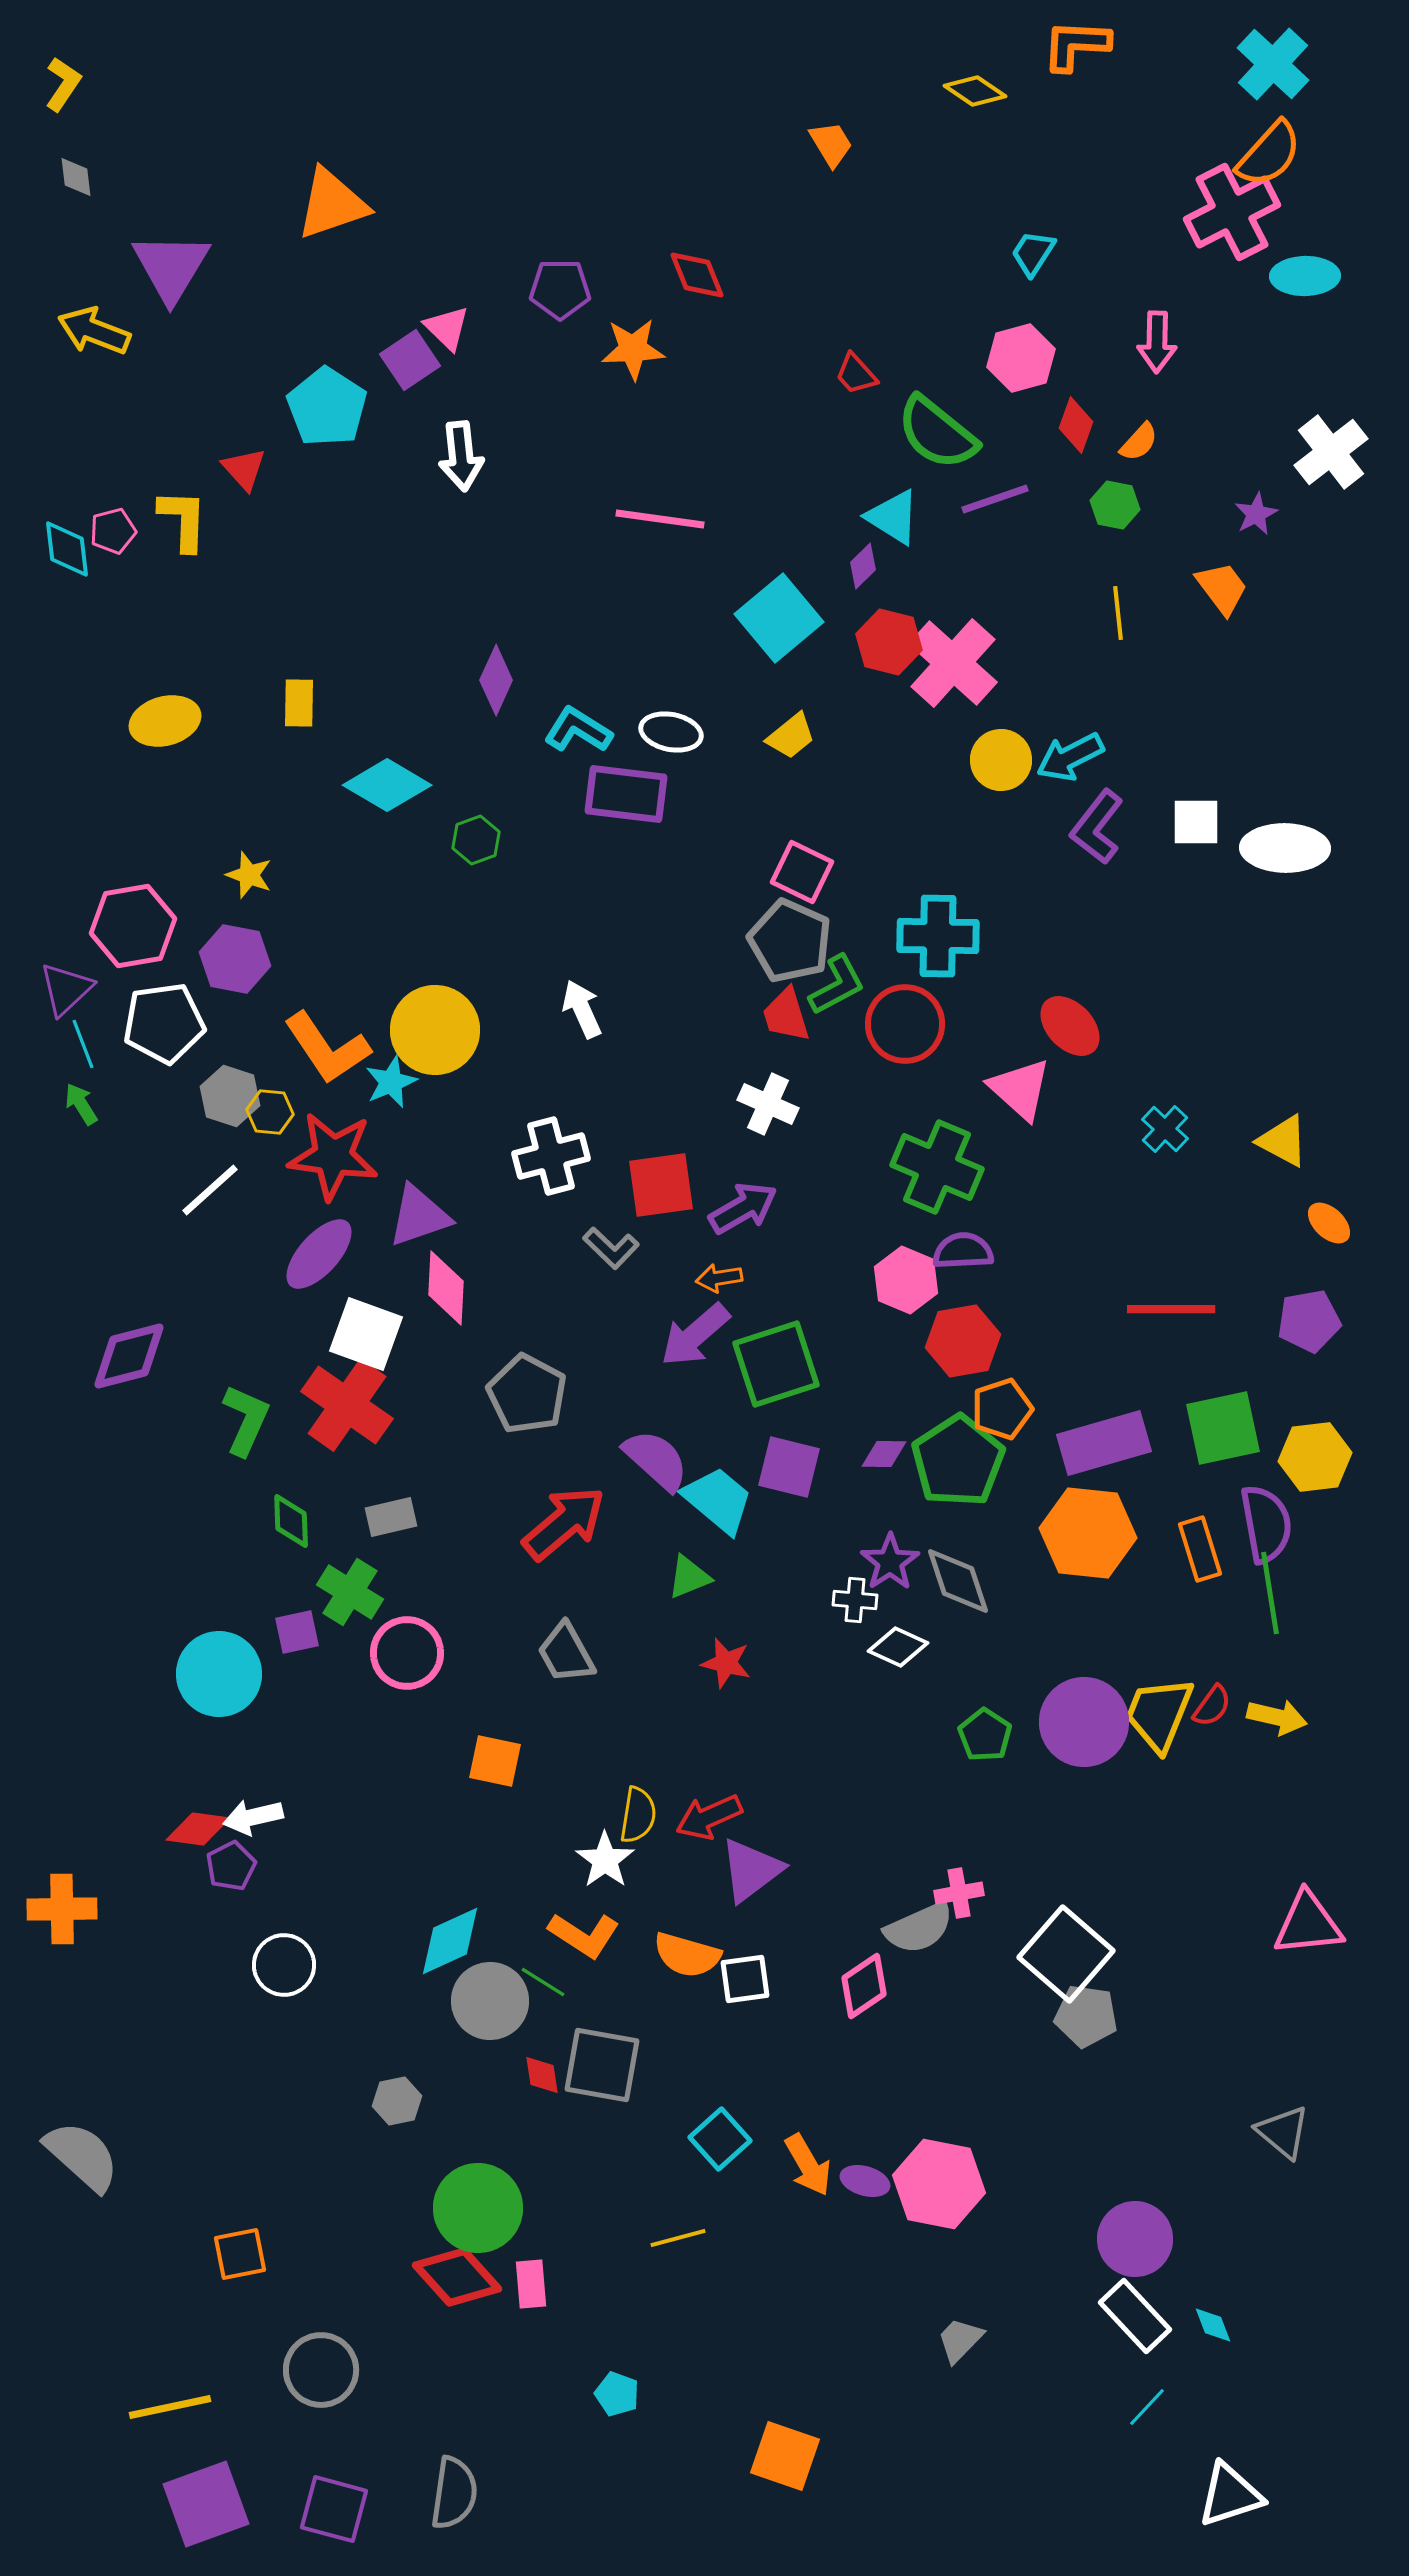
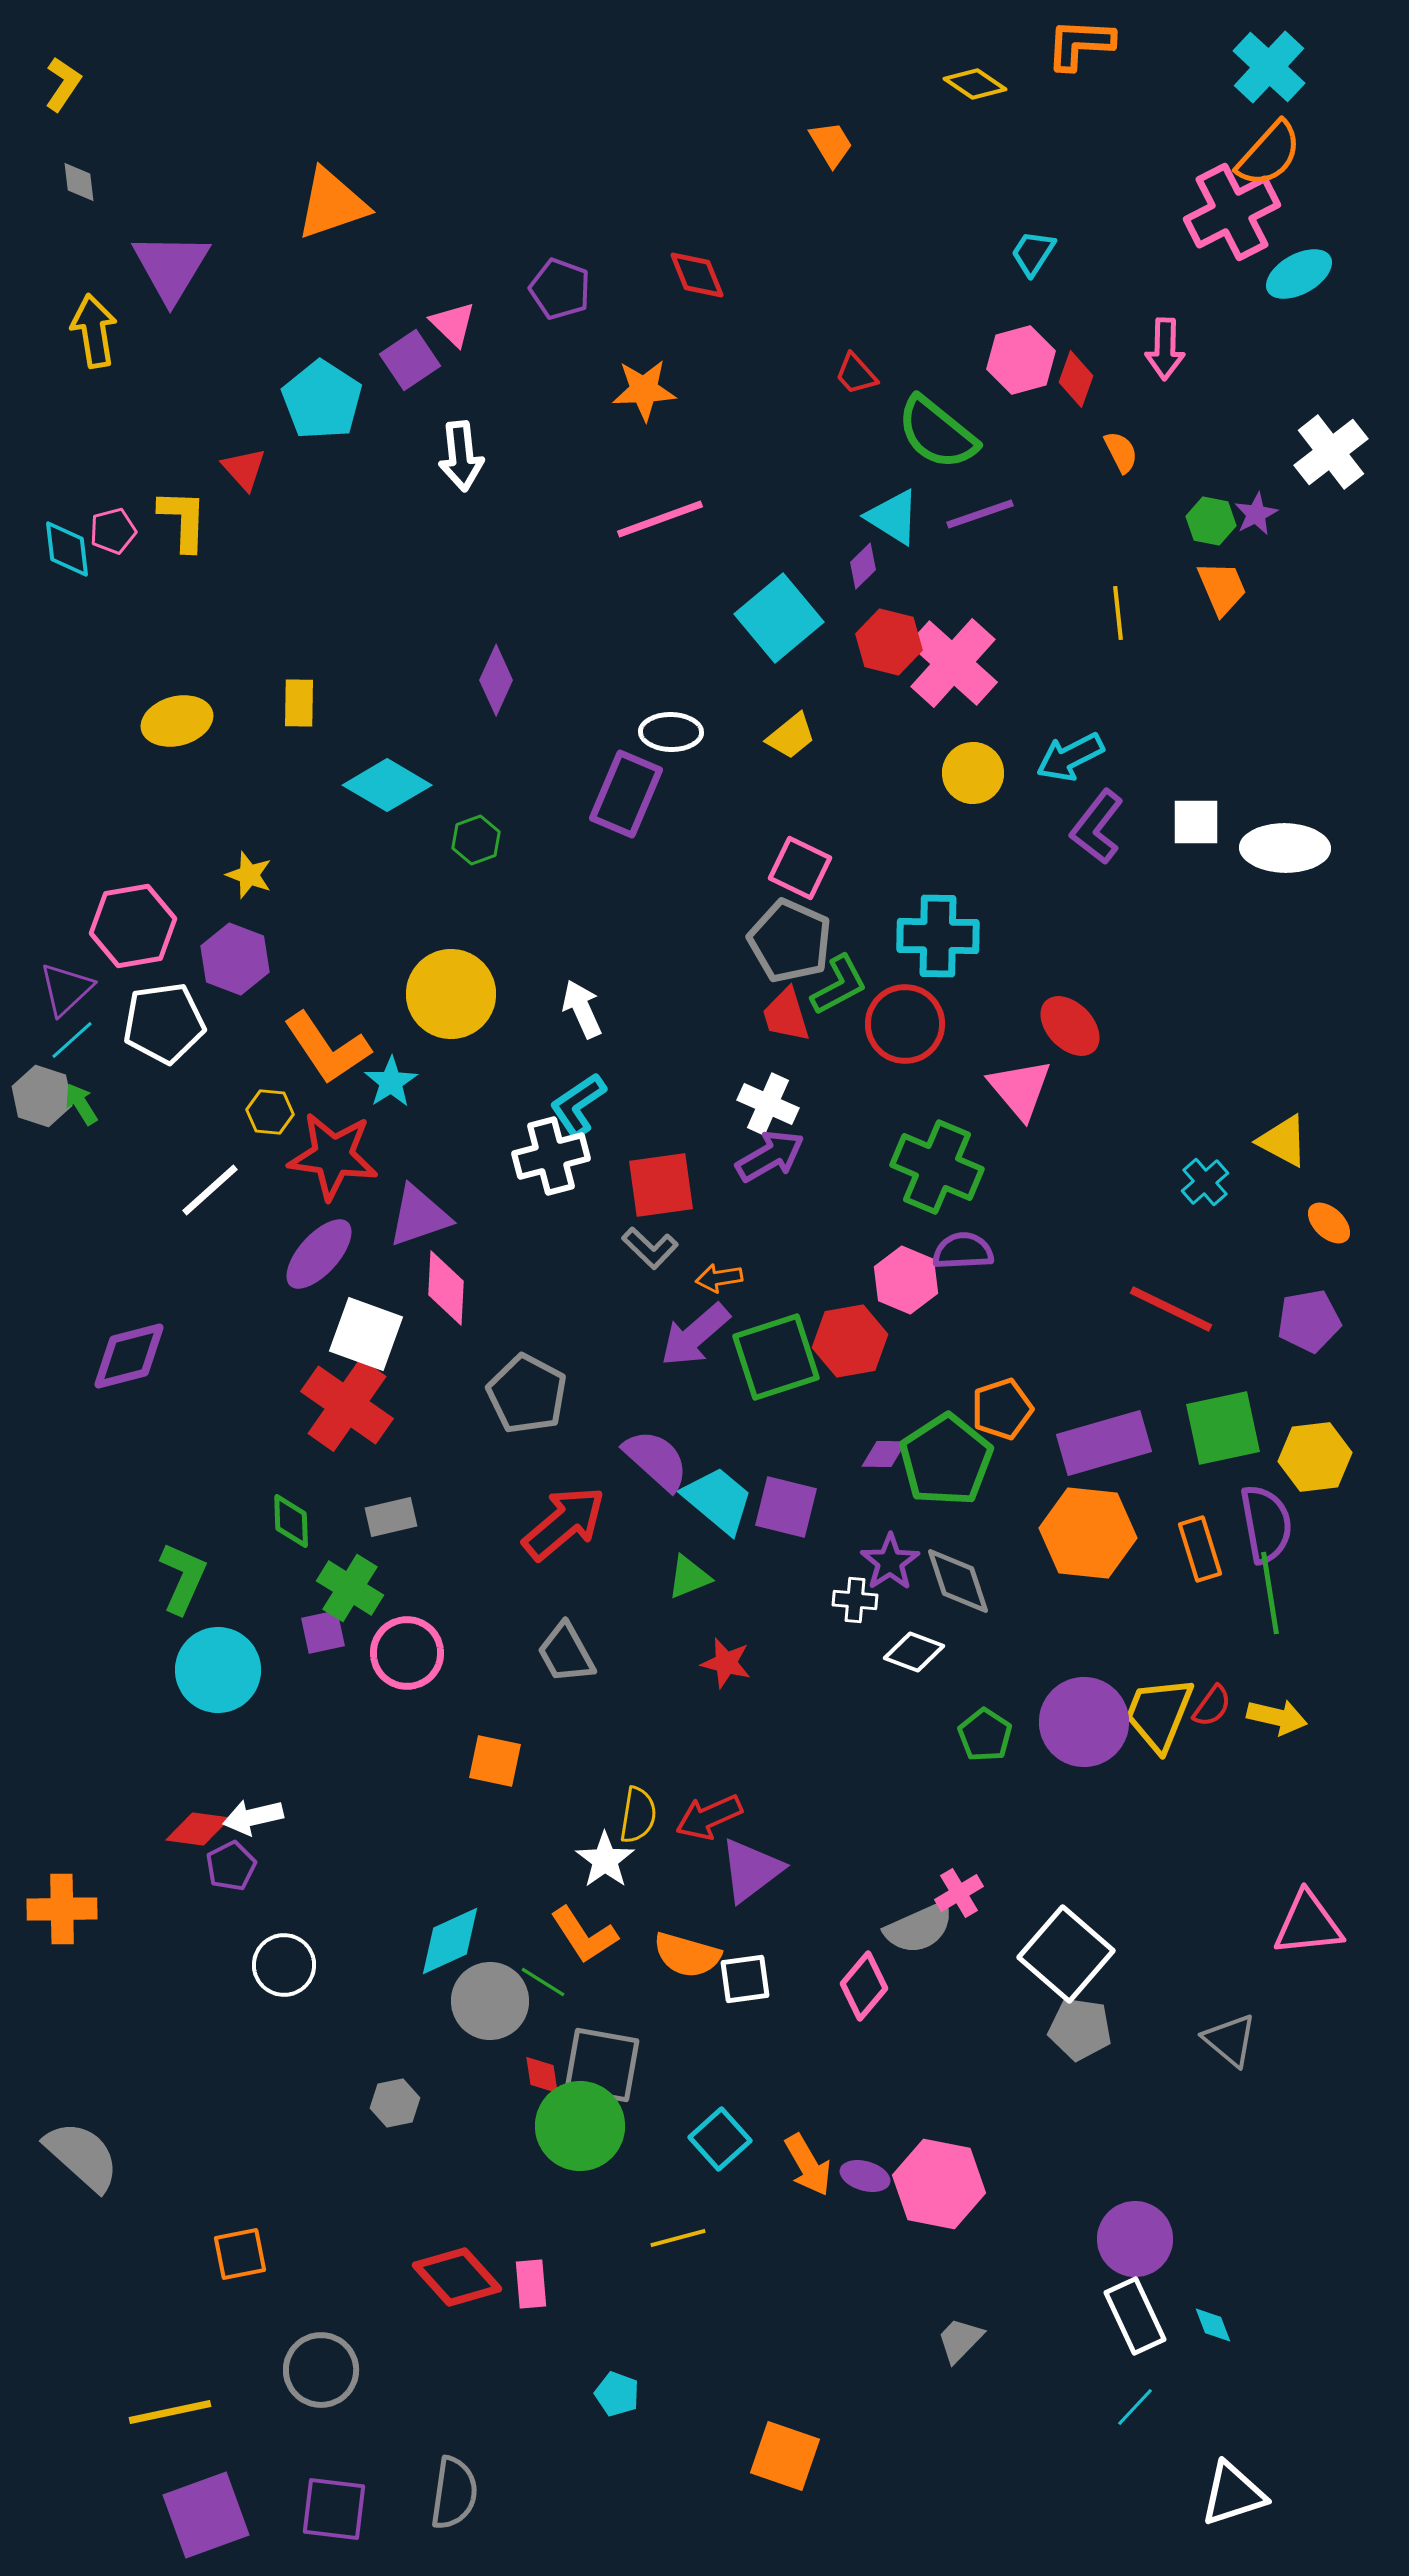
orange L-shape at (1076, 45): moved 4 px right, 1 px up
cyan cross at (1273, 64): moved 4 px left, 3 px down
yellow diamond at (975, 91): moved 7 px up
gray diamond at (76, 177): moved 3 px right, 5 px down
cyan ellipse at (1305, 276): moved 6 px left, 2 px up; rotated 28 degrees counterclockwise
purple pentagon at (560, 289): rotated 20 degrees clockwise
pink triangle at (447, 328): moved 6 px right, 4 px up
yellow arrow at (94, 331): rotated 60 degrees clockwise
pink arrow at (1157, 342): moved 8 px right, 7 px down
orange star at (633, 349): moved 11 px right, 41 px down
pink hexagon at (1021, 358): moved 2 px down
cyan pentagon at (327, 407): moved 5 px left, 7 px up
red diamond at (1076, 425): moved 46 px up
orange semicircle at (1139, 442): moved 18 px left, 10 px down; rotated 69 degrees counterclockwise
purple line at (995, 499): moved 15 px left, 15 px down
green hexagon at (1115, 505): moved 96 px right, 16 px down
pink line at (660, 519): rotated 28 degrees counterclockwise
orange trapezoid at (1222, 588): rotated 14 degrees clockwise
yellow ellipse at (165, 721): moved 12 px right
cyan L-shape at (578, 730): moved 375 px down; rotated 66 degrees counterclockwise
white ellipse at (671, 732): rotated 10 degrees counterclockwise
yellow circle at (1001, 760): moved 28 px left, 13 px down
purple rectangle at (626, 794): rotated 74 degrees counterclockwise
pink square at (802, 872): moved 2 px left, 4 px up
purple hexagon at (235, 959): rotated 10 degrees clockwise
green L-shape at (837, 985): moved 2 px right
yellow circle at (435, 1030): moved 16 px right, 36 px up
cyan line at (83, 1044): moved 11 px left, 4 px up; rotated 69 degrees clockwise
cyan star at (391, 1082): rotated 10 degrees counterclockwise
pink triangle at (1020, 1089): rotated 8 degrees clockwise
gray hexagon at (230, 1096): moved 188 px left
cyan cross at (1165, 1129): moved 40 px right, 53 px down; rotated 6 degrees clockwise
purple arrow at (743, 1208): moved 27 px right, 52 px up
gray L-shape at (611, 1248): moved 39 px right
red line at (1171, 1309): rotated 26 degrees clockwise
red hexagon at (963, 1341): moved 113 px left
green square at (776, 1364): moved 7 px up
green L-shape at (246, 1420): moved 63 px left, 158 px down
green pentagon at (958, 1461): moved 12 px left, 1 px up
purple square at (789, 1467): moved 3 px left, 40 px down
green cross at (350, 1592): moved 4 px up
purple square at (297, 1632): moved 26 px right
white diamond at (898, 1647): moved 16 px right, 5 px down; rotated 4 degrees counterclockwise
cyan circle at (219, 1674): moved 1 px left, 4 px up
pink cross at (959, 1893): rotated 21 degrees counterclockwise
orange L-shape at (584, 1935): rotated 24 degrees clockwise
pink diamond at (864, 1986): rotated 16 degrees counterclockwise
gray pentagon at (1086, 2016): moved 6 px left, 13 px down
gray hexagon at (397, 2101): moved 2 px left, 2 px down
gray triangle at (1283, 2132): moved 53 px left, 92 px up
purple ellipse at (865, 2181): moved 5 px up
green circle at (478, 2208): moved 102 px right, 82 px up
white rectangle at (1135, 2316): rotated 18 degrees clockwise
yellow line at (170, 2407): moved 5 px down
cyan line at (1147, 2407): moved 12 px left
white triangle at (1230, 2495): moved 3 px right, 1 px up
purple square at (206, 2504): moved 11 px down
purple square at (334, 2509): rotated 8 degrees counterclockwise
